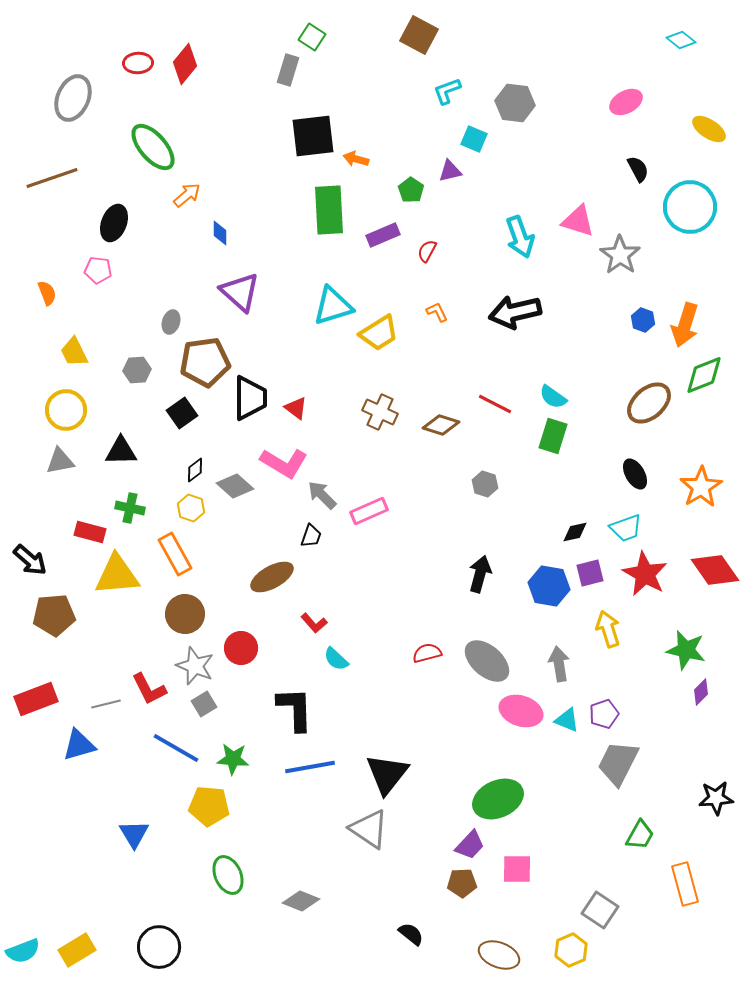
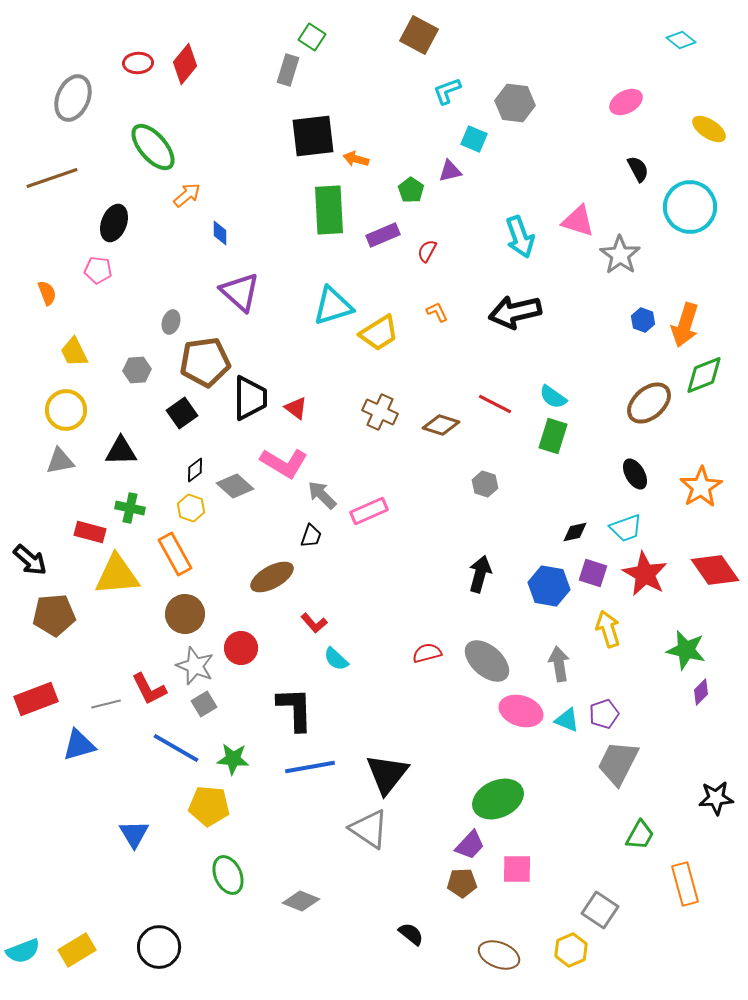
purple square at (590, 573): moved 3 px right; rotated 32 degrees clockwise
